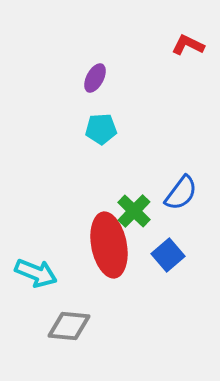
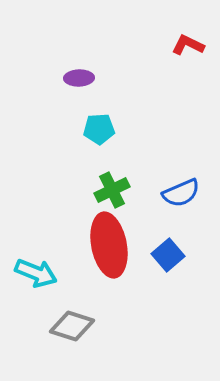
purple ellipse: moved 16 px left; rotated 60 degrees clockwise
cyan pentagon: moved 2 px left
blue semicircle: rotated 30 degrees clockwise
green cross: moved 22 px left, 21 px up; rotated 20 degrees clockwise
gray diamond: moved 3 px right; rotated 12 degrees clockwise
